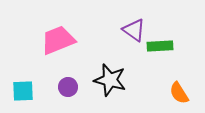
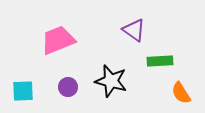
green rectangle: moved 15 px down
black star: moved 1 px right, 1 px down
orange semicircle: moved 2 px right
